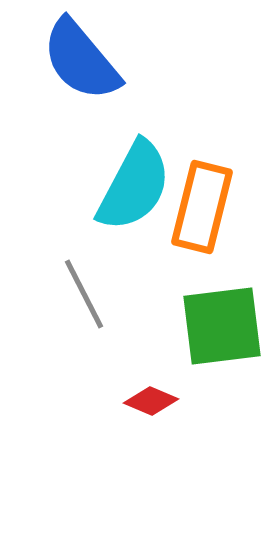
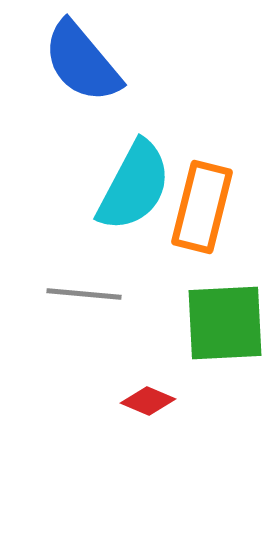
blue semicircle: moved 1 px right, 2 px down
gray line: rotated 58 degrees counterclockwise
green square: moved 3 px right, 3 px up; rotated 4 degrees clockwise
red diamond: moved 3 px left
